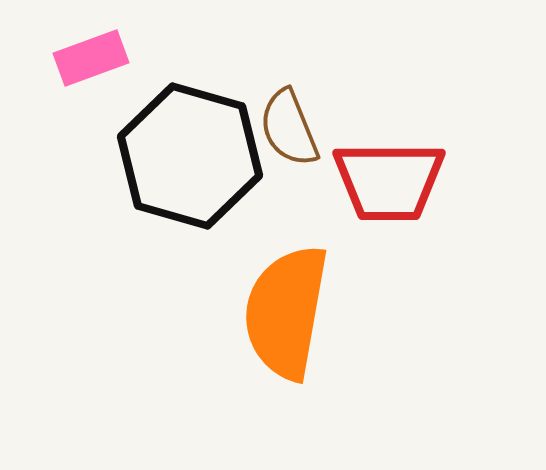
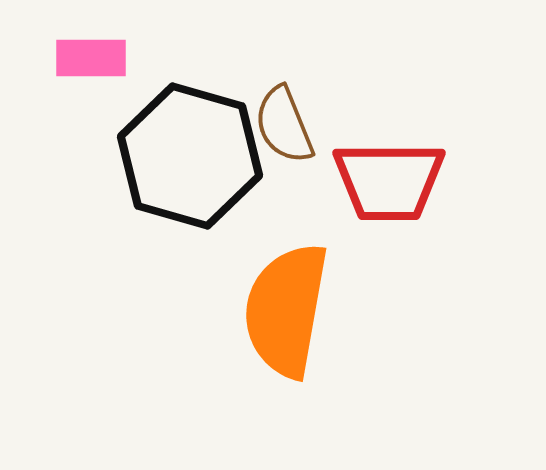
pink rectangle: rotated 20 degrees clockwise
brown semicircle: moved 5 px left, 3 px up
orange semicircle: moved 2 px up
